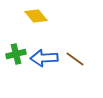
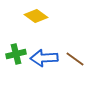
yellow diamond: rotated 15 degrees counterclockwise
